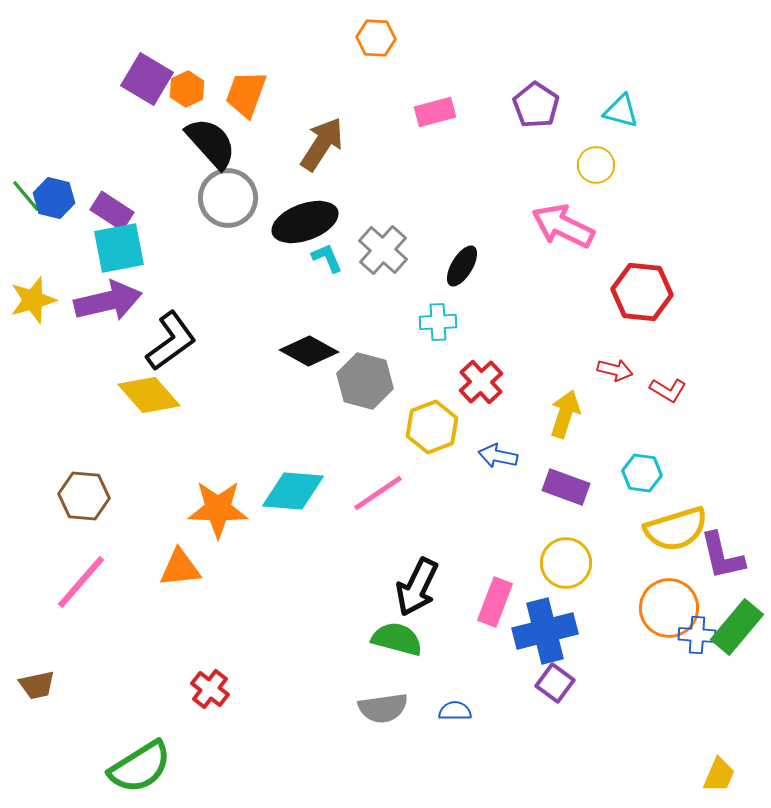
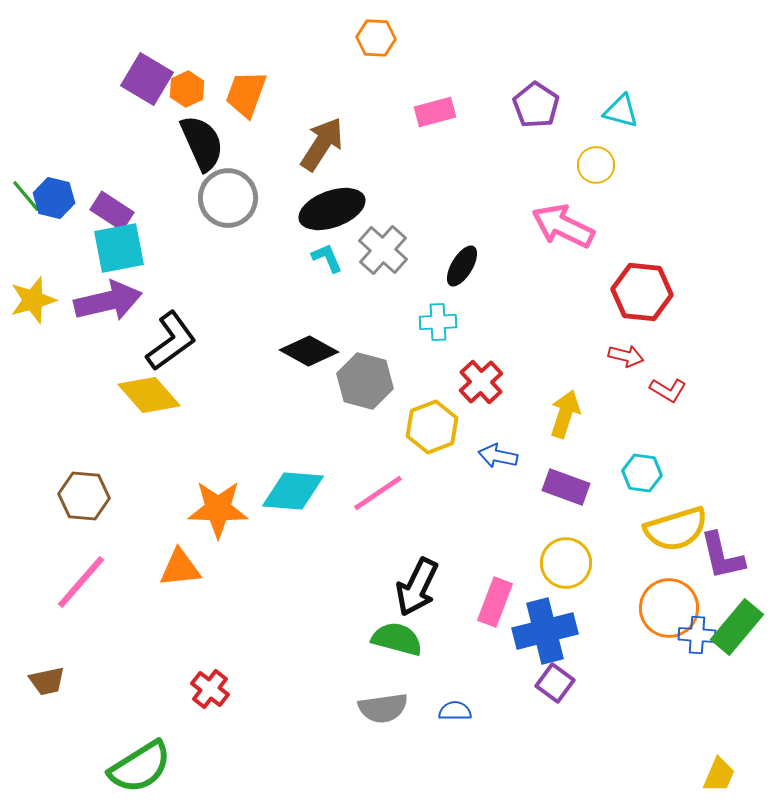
black semicircle at (211, 143): moved 9 px left; rotated 18 degrees clockwise
black ellipse at (305, 222): moved 27 px right, 13 px up
red arrow at (615, 370): moved 11 px right, 14 px up
brown trapezoid at (37, 685): moved 10 px right, 4 px up
